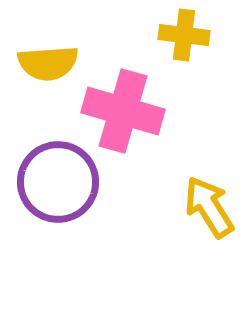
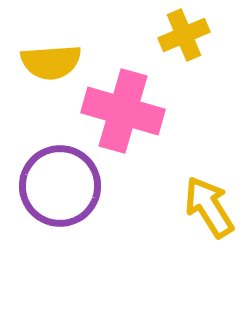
yellow cross: rotated 30 degrees counterclockwise
yellow semicircle: moved 3 px right, 1 px up
purple circle: moved 2 px right, 4 px down
